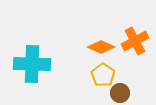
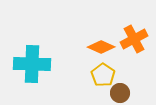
orange cross: moved 1 px left, 2 px up
